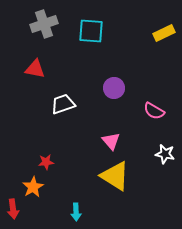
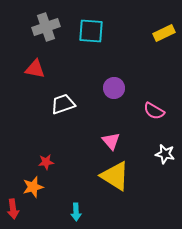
gray cross: moved 2 px right, 3 px down
orange star: rotated 15 degrees clockwise
